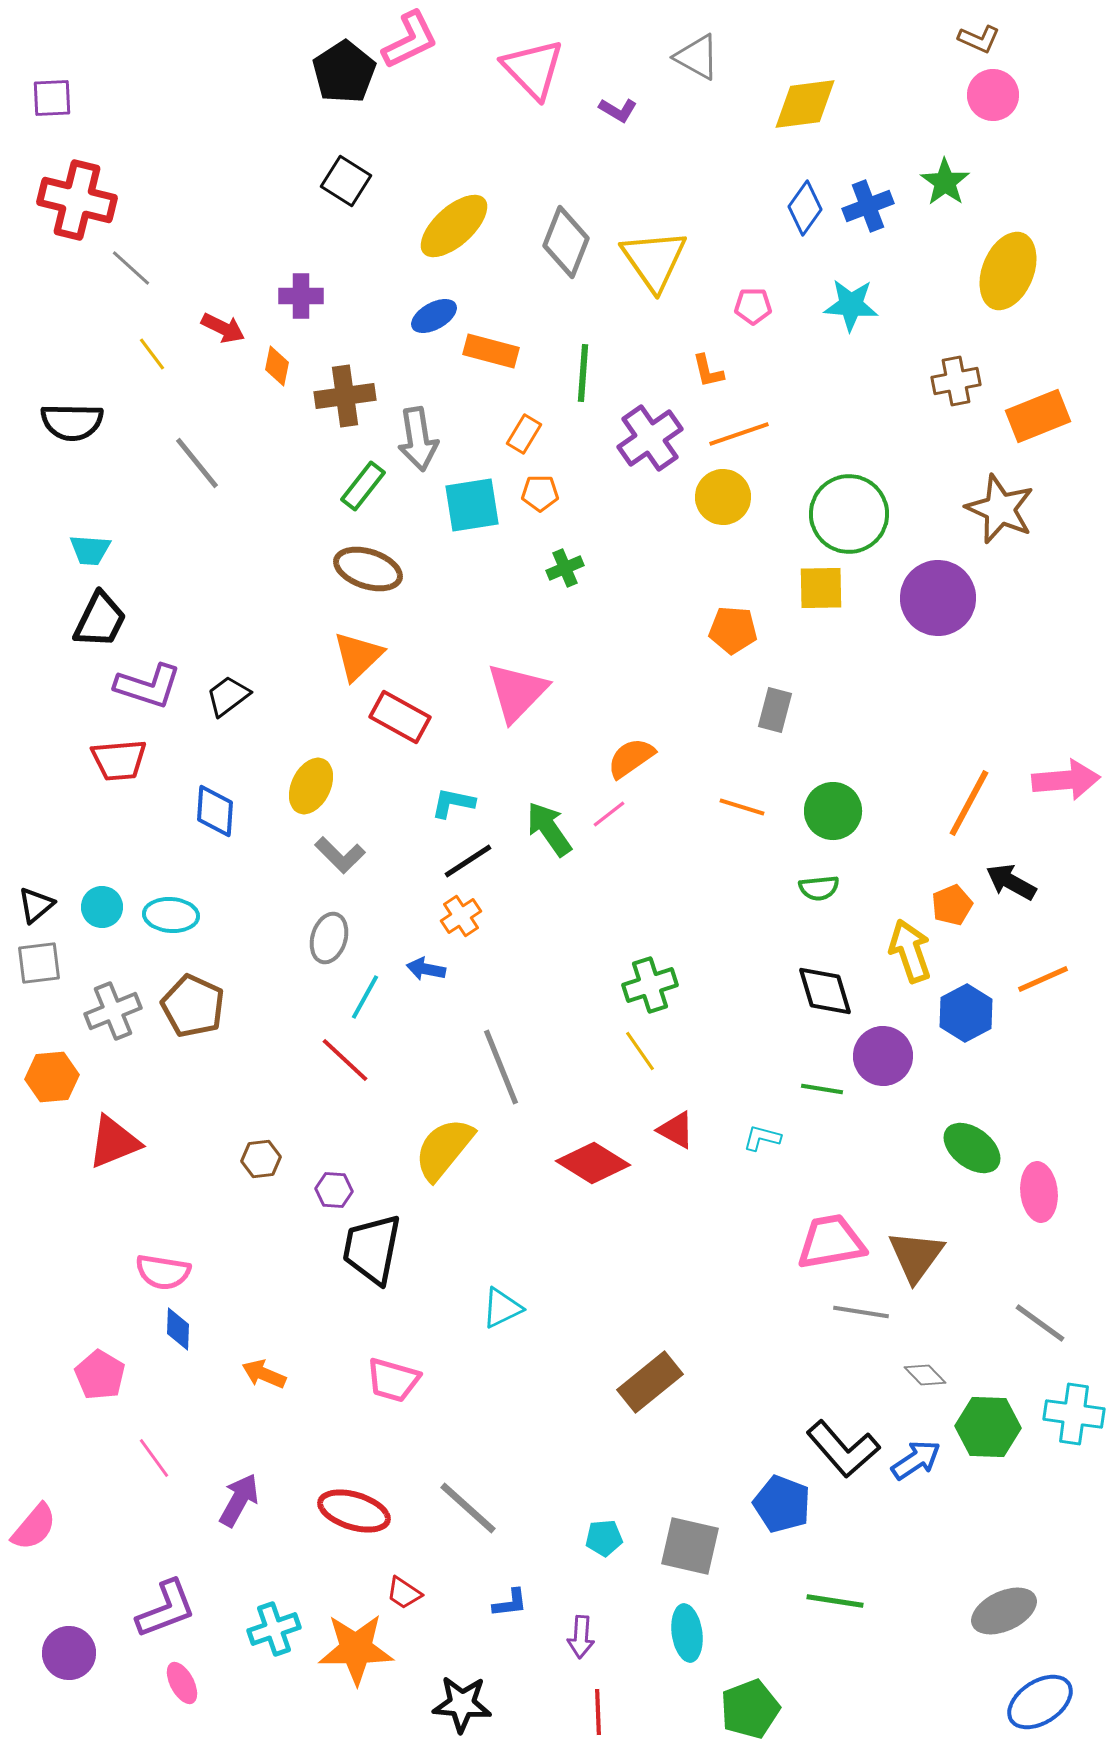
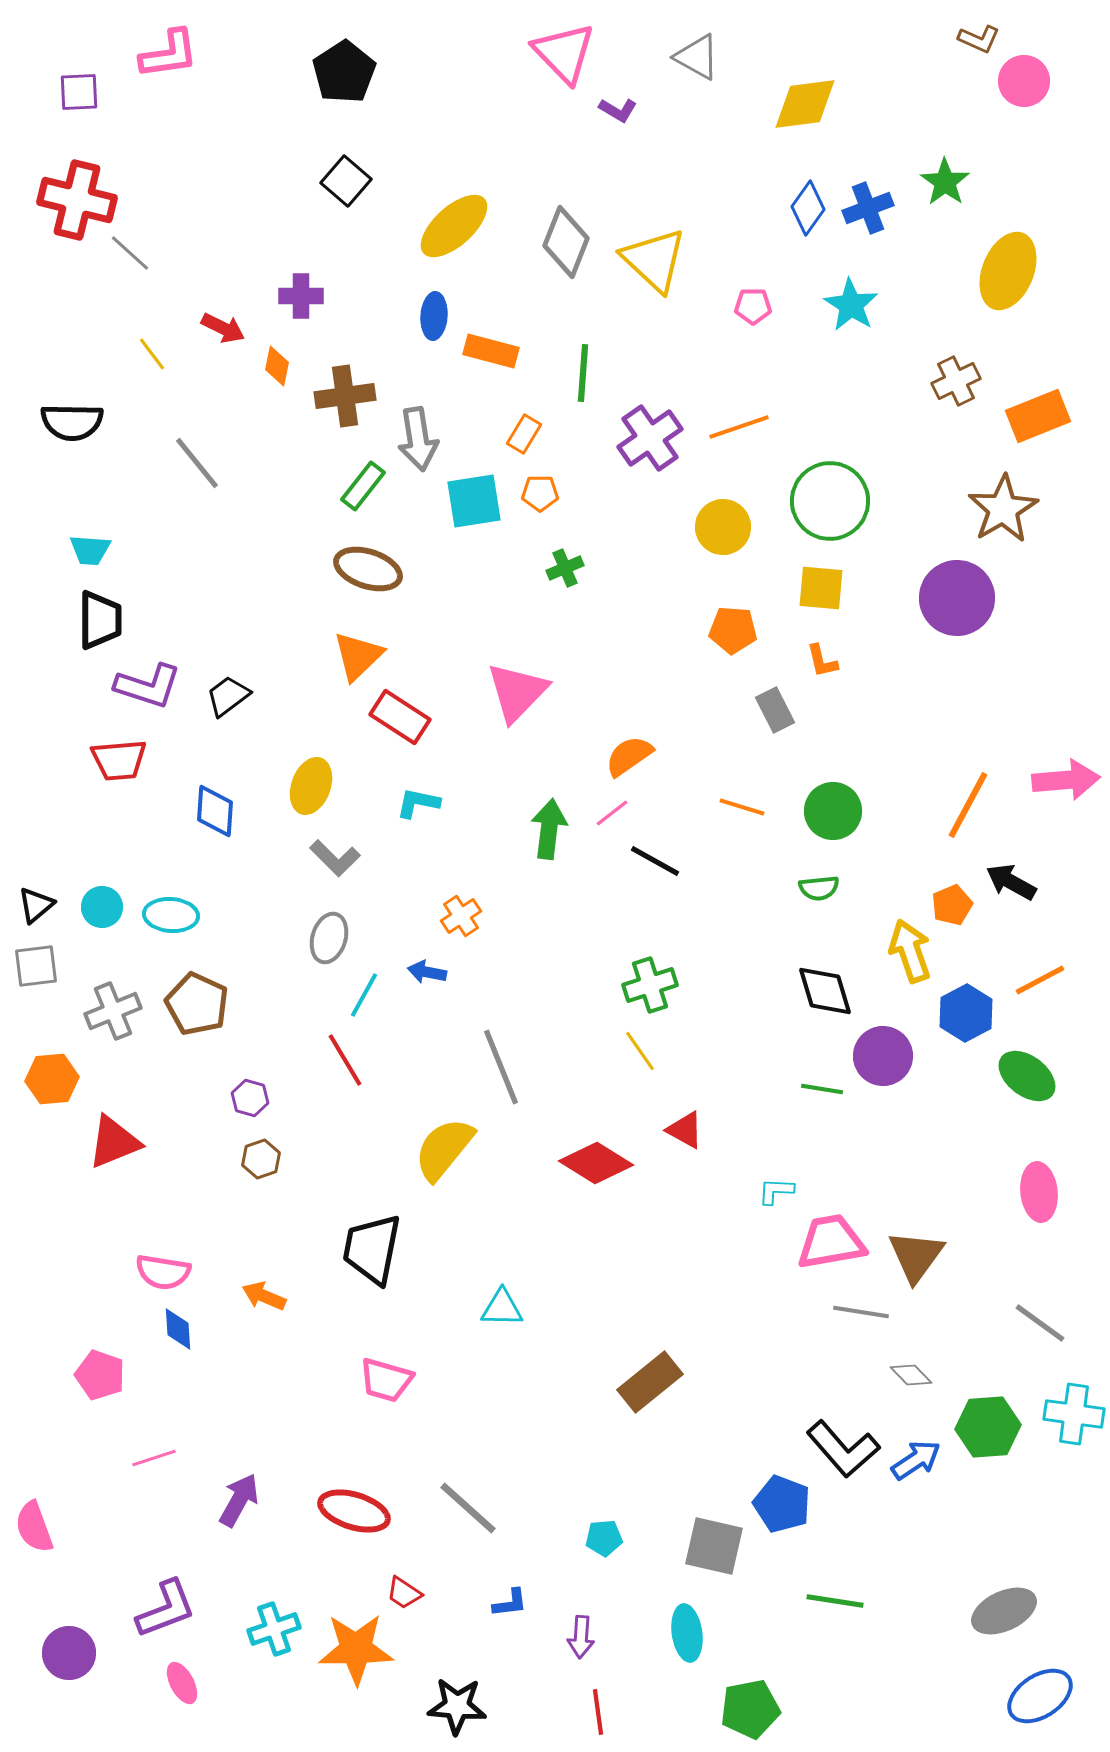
pink L-shape at (410, 40): moved 241 px left, 14 px down; rotated 18 degrees clockwise
pink triangle at (533, 69): moved 31 px right, 16 px up
pink circle at (993, 95): moved 31 px right, 14 px up
purple square at (52, 98): moved 27 px right, 6 px up
black square at (346, 181): rotated 9 degrees clockwise
blue cross at (868, 206): moved 2 px down
blue diamond at (805, 208): moved 3 px right
yellow triangle at (654, 260): rotated 12 degrees counterclockwise
gray line at (131, 268): moved 1 px left, 15 px up
cyan star at (851, 305): rotated 28 degrees clockwise
blue ellipse at (434, 316): rotated 57 degrees counterclockwise
orange L-shape at (708, 371): moved 114 px right, 290 px down
brown cross at (956, 381): rotated 15 degrees counterclockwise
orange line at (739, 434): moved 7 px up
yellow circle at (723, 497): moved 30 px down
cyan square at (472, 505): moved 2 px right, 4 px up
brown star at (1000, 509): moved 3 px right; rotated 18 degrees clockwise
green circle at (849, 514): moved 19 px left, 13 px up
yellow square at (821, 588): rotated 6 degrees clockwise
purple circle at (938, 598): moved 19 px right
black trapezoid at (100, 620): rotated 26 degrees counterclockwise
gray rectangle at (775, 710): rotated 42 degrees counterclockwise
red rectangle at (400, 717): rotated 4 degrees clockwise
orange semicircle at (631, 758): moved 2 px left, 2 px up
yellow ellipse at (311, 786): rotated 6 degrees counterclockwise
cyan L-shape at (453, 803): moved 35 px left
orange line at (969, 803): moved 1 px left, 2 px down
pink line at (609, 814): moved 3 px right, 1 px up
green arrow at (549, 829): rotated 42 degrees clockwise
gray L-shape at (340, 855): moved 5 px left, 3 px down
black line at (468, 861): moved 187 px right; rotated 62 degrees clockwise
gray square at (39, 963): moved 3 px left, 3 px down
blue arrow at (426, 969): moved 1 px right, 3 px down
orange line at (1043, 979): moved 3 px left, 1 px down; rotated 4 degrees counterclockwise
cyan line at (365, 997): moved 1 px left, 2 px up
brown pentagon at (193, 1006): moved 4 px right, 2 px up
red line at (345, 1060): rotated 16 degrees clockwise
orange hexagon at (52, 1077): moved 2 px down
red triangle at (676, 1130): moved 9 px right
cyan L-shape at (762, 1138): moved 14 px right, 53 px down; rotated 12 degrees counterclockwise
green ellipse at (972, 1148): moved 55 px right, 72 px up
brown hexagon at (261, 1159): rotated 12 degrees counterclockwise
red diamond at (593, 1163): moved 3 px right
purple hexagon at (334, 1190): moved 84 px left, 92 px up; rotated 12 degrees clockwise
cyan triangle at (502, 1308): rotated 27 degrees clockwise
blue diamond at (178, 1329): rotated 6 degrees counterclockwise
orange arrow at (264, 1374): moved 78 px up
pink pentagon at (100, 1375): rotated 12 degrees counterclockwise
gray diamond at (925, 1375): moved 14 px left
pink trapezoid at (393, 1380): moved 7 px left
green hexagon at (988, 1427): rotated 6 degrees counterclockwise
pink line at (154, 1458): rotated 72 degrees counterclockwise
pink semicircle at (34, 1527): rotated 120 degrees clockwise
gray square at (690, 1546): moved 24 px right
blue ellipse at (1040, 1702): moved 6 px up
black star at (462, 1704): moved 5 px left, 2 px down
green pentagon at (750, 1709): rotated 10 degrees clockwise
red line at (598, 1712): rotated 6 degrees counterclockwise
